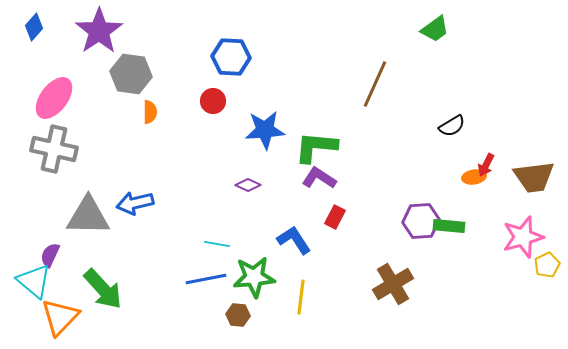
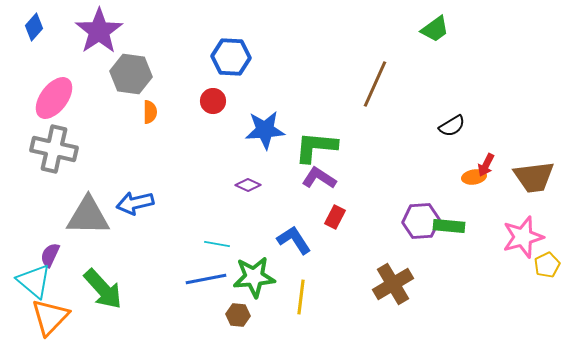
orange triangle: moved 10 px left
